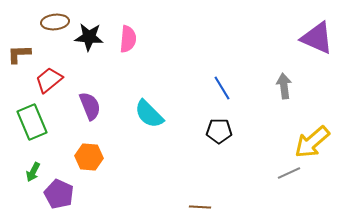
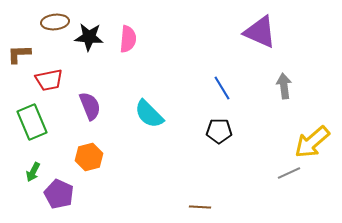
purple triangle: moved 57 px left, 6 px up
red trapezoid: rotated 152 degrees counterclockwise
orange hexagon: rotated 20 degrees counterclockwise
